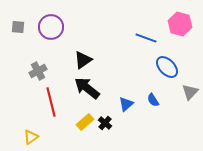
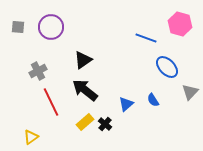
black arrow: moved 2 px left, 2 px down
red line: rotated 12 degrees counterclockwise
black cross: moved 1 px down
